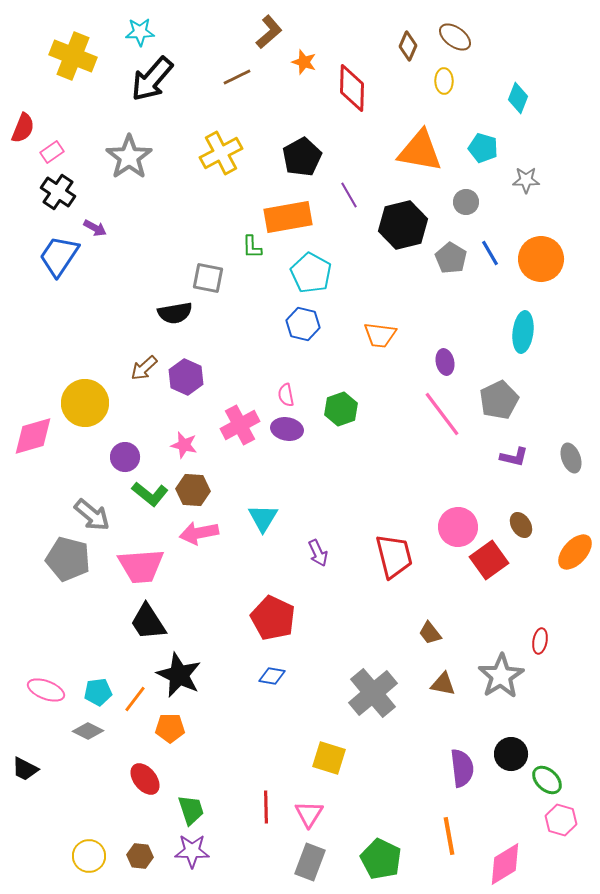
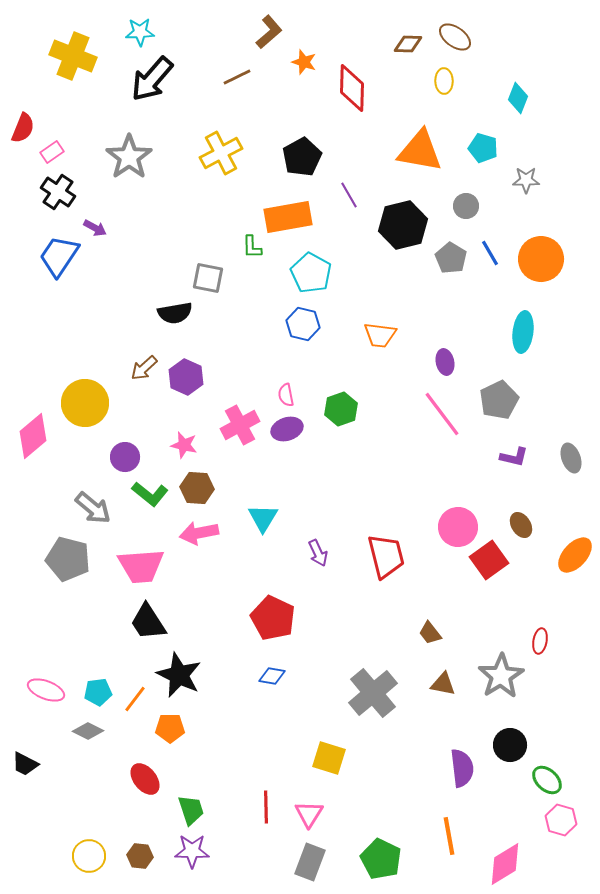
brown diamond at (408, 46): moved 2 px up; rotated 68 degrees clockwise
gray circle at (466, 202): moved 4 px down
purple ellipse at (287, 429): rotated 28 degrees counterclockwise
pink diamond at (33, 436): rotated 24 degrees counterclockwise
brown hexagon at (193, 490): moved 4 px right, 2 px up
gray arrow at (92, 515): moved 1 px right, 7 px up
orange ellipse at (575, 552): moved 3 px down
red trapezoid at (394, 556): moved 8 px left
black circle at (511, 754): moved 1 px left, 9 px up
black trapezoid at (25, 769): moved 5 px up
